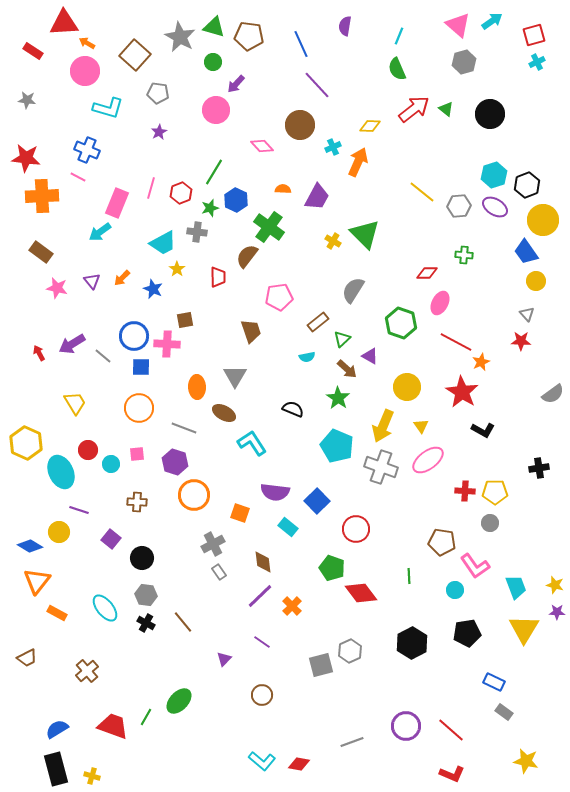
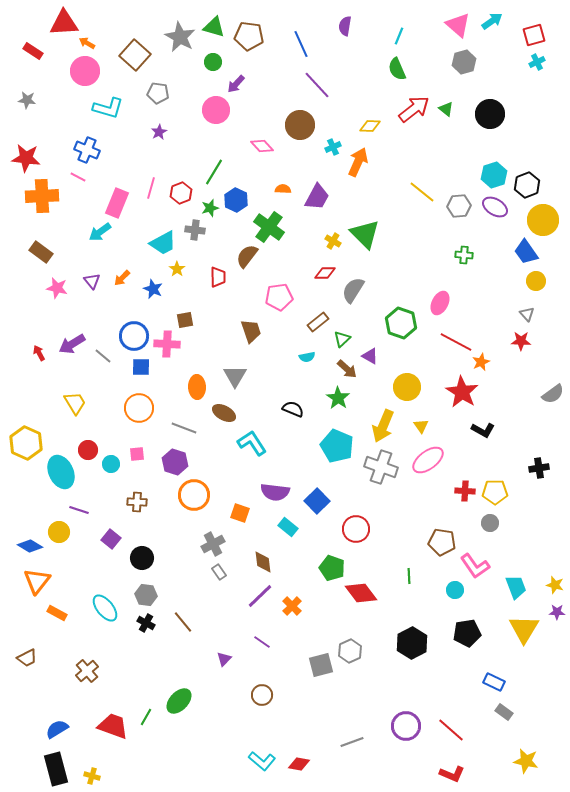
gray cross at (197, 232): moved 2 px left, 2 px up
red diamond at (427, 273): moved 102 px left
